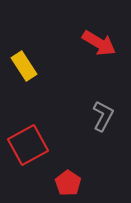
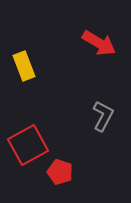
yellow rectangle: rotated 12 degrees clockwise
red pentagon: moved 8 px left, 11 px up; rotated 15 degrees counterclockwise
